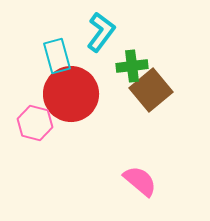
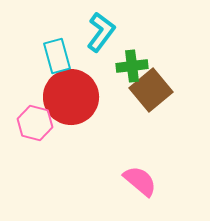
red circle: moved 3 px down
